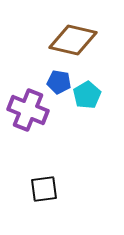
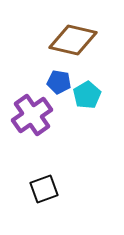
purple cross: moved 4 px right, 5 px down; rotated 33 degrees clockwise
black square: rotated 12 degrees counterclockwise
